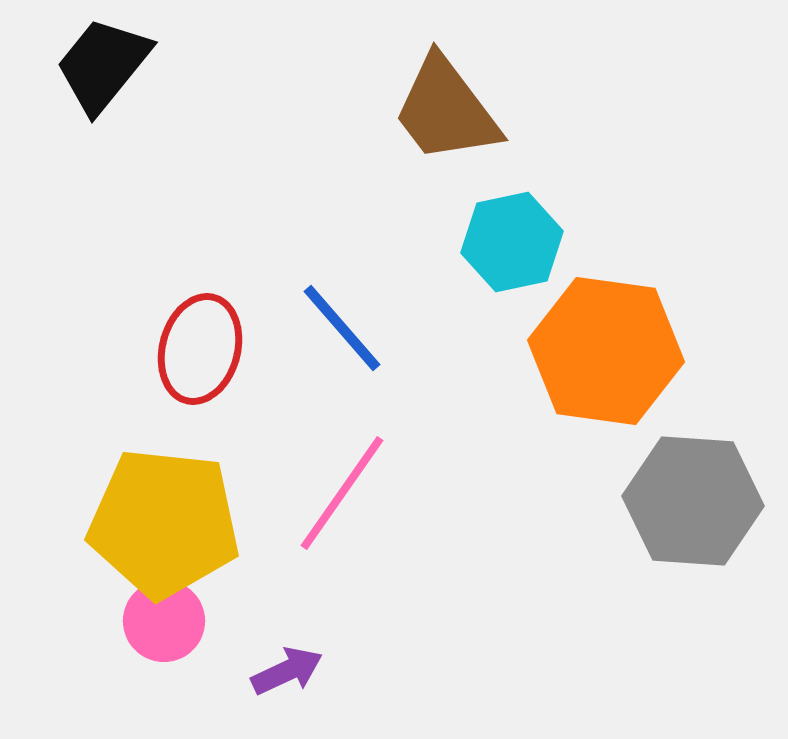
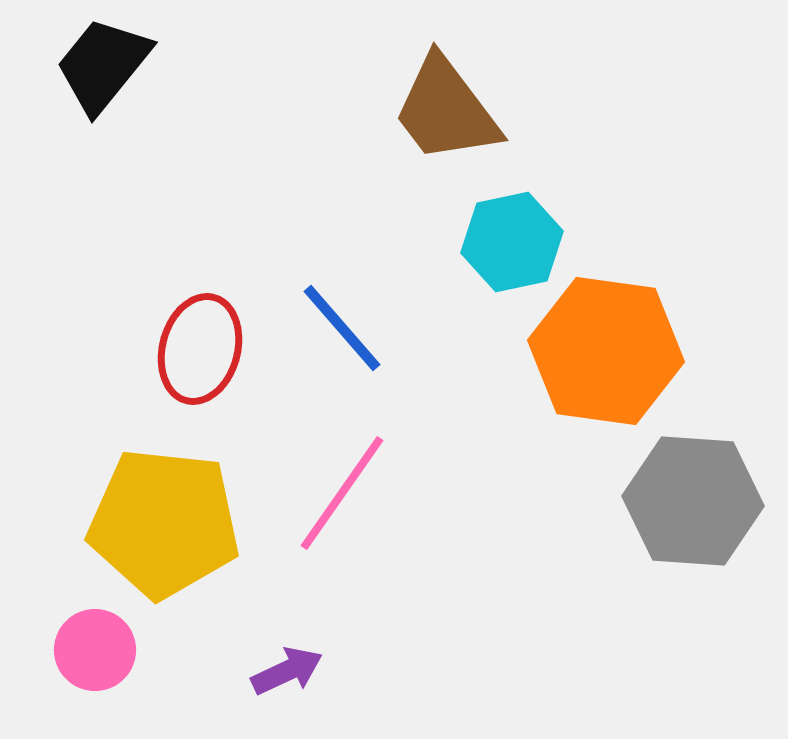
pink circle: moved 69 px left, 29 px down
